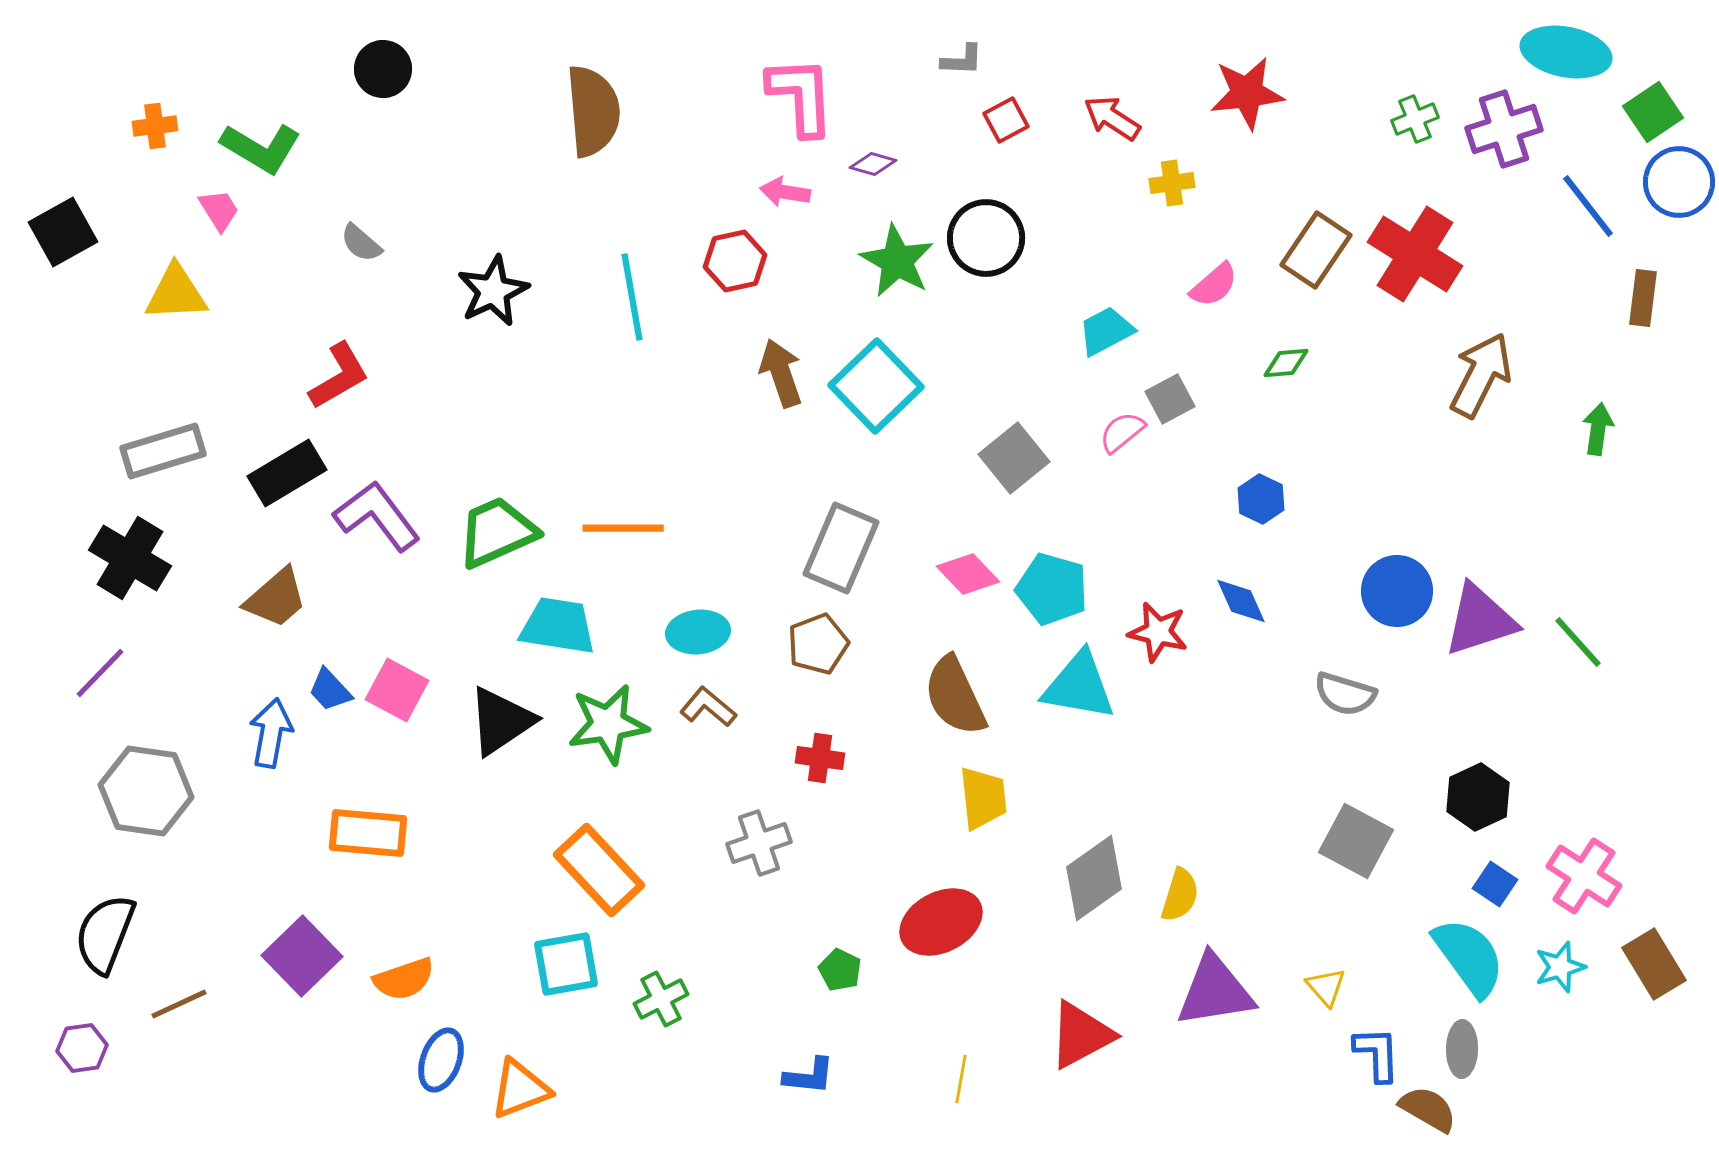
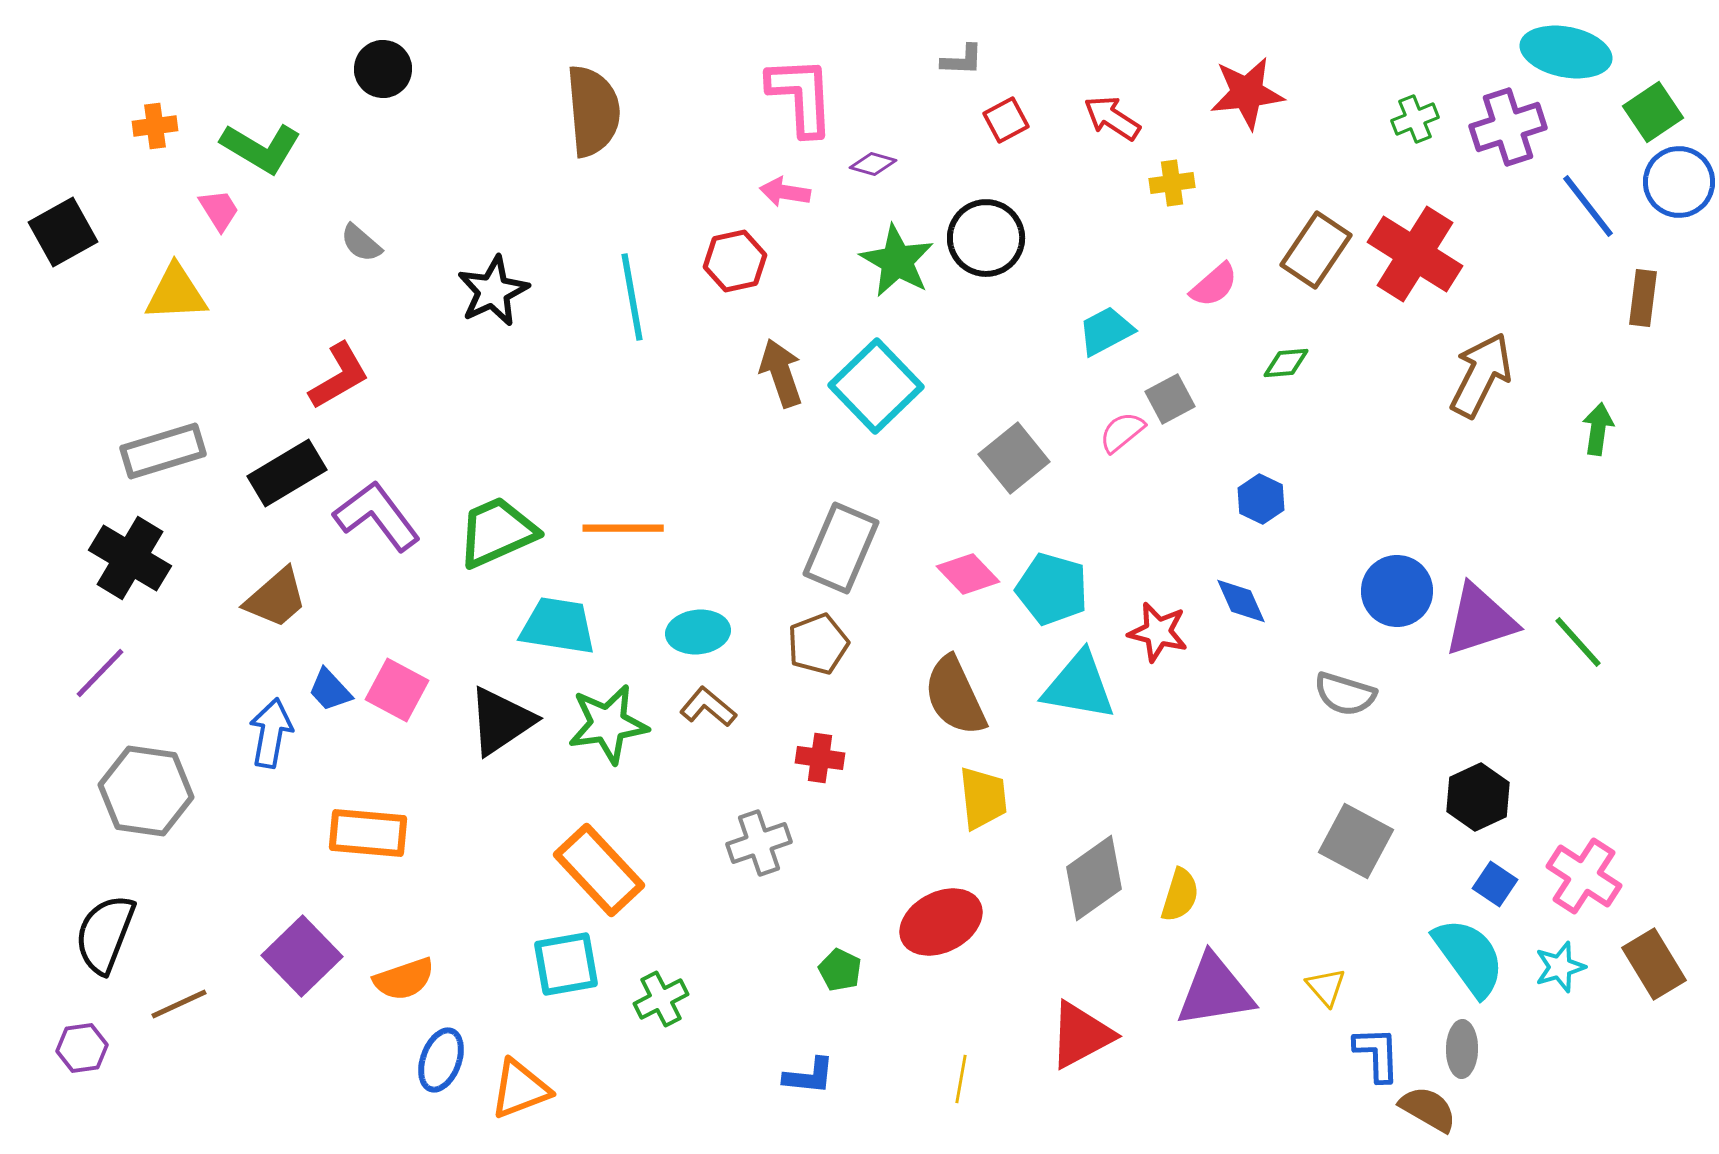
purple cross at (1504, 129): moved 4 px right, 2 px up
